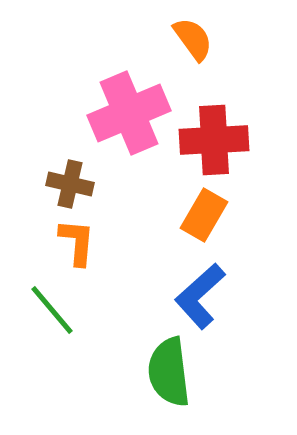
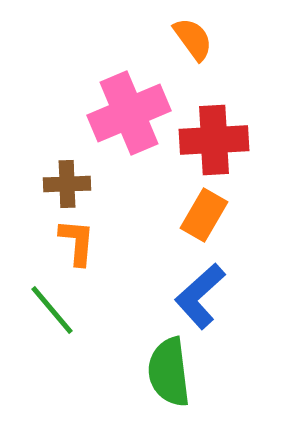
brown cross: moved 3 px left; rotated 15 degrees counterclockwise
